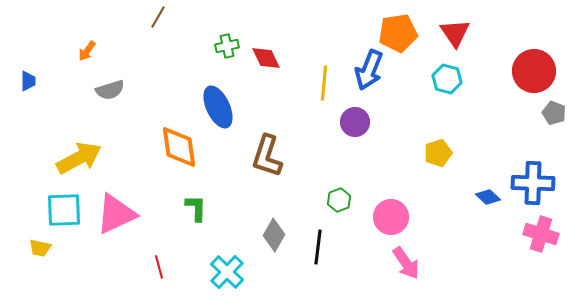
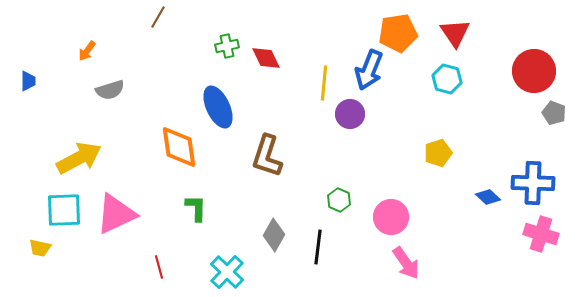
purple circle: moved 5 px left, 8 px up
green hexagon: rotated 15 degrees counterclockwise
